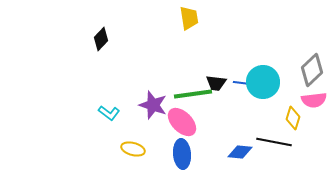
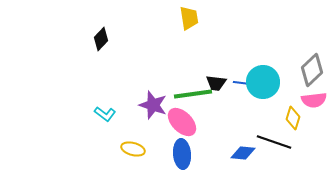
cyan L-shape: moved 4 px left, 1 px down
black line: rotated 8 degrees clockwise
blue diamond: moved 3 px right, 1 px down
